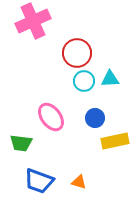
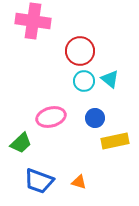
pink cross: rotated 32 degrees clockwise
red circle: moved 3 px right, 2 px up
cyan triangle: rotated 42 degrees clockwise
pink ellipse: rotated 68 degrees counterclockwise
green trapezoid: rotated 50 degrees counterclockwise
